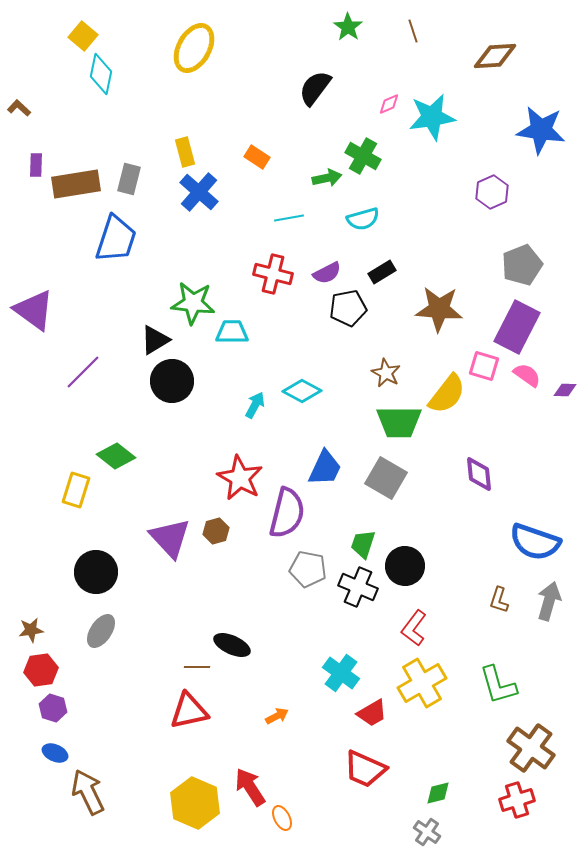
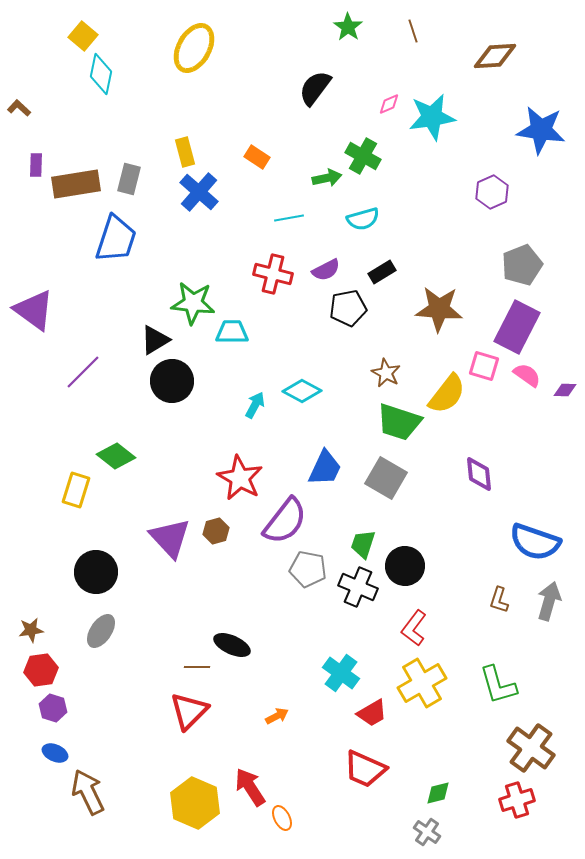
purple semicircle at (327, 273): moved 1 px left, 3 px up
green trapezoid at (399, 422): rotated 18 degrees clockwise
purple semicircle at (287, 513): moved 2 px left, 8 px down; rotated 24 degrees clockwise
red triangle at (189, 711): rotated 33 degrees counterclockwise
